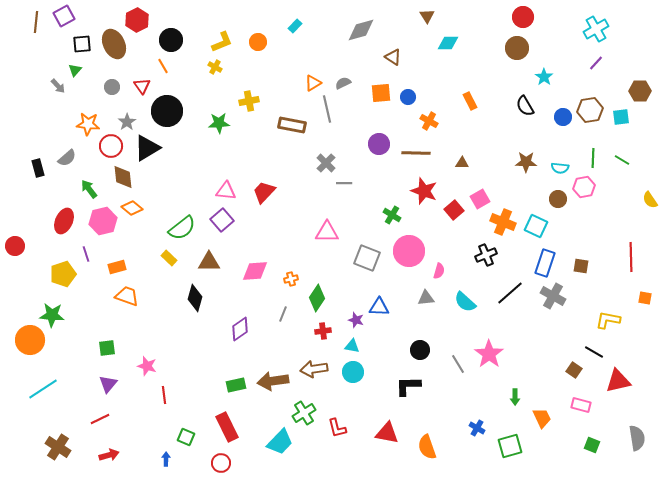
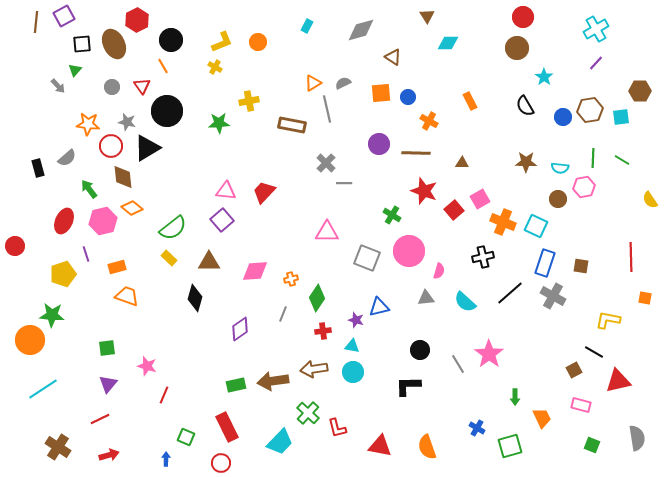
cyan rectangle at (295, 26): moved 12 px right; rotated 16 degrees counterclockwise
gray star at (127, 122): rotated 24 degrees counterclockwise
green semicircle at (182, 228): moved 9 px left
black cross at (486, 255): moved 3 px left, 2 px down; rotated 10 degrees clockwise
blue triangle at (379, 307): rotated 15 degrees counterclockwise
brown square at (574, 370): rotated 28 degrees clockwise
red line at (164, 395): rotated 30 degrees clockwise
green cross at (304, 413): moved 4 px right; rotated 15 degrees counterclockwise
red triangle at (387, 433): moved 7 px left, 13 px down
